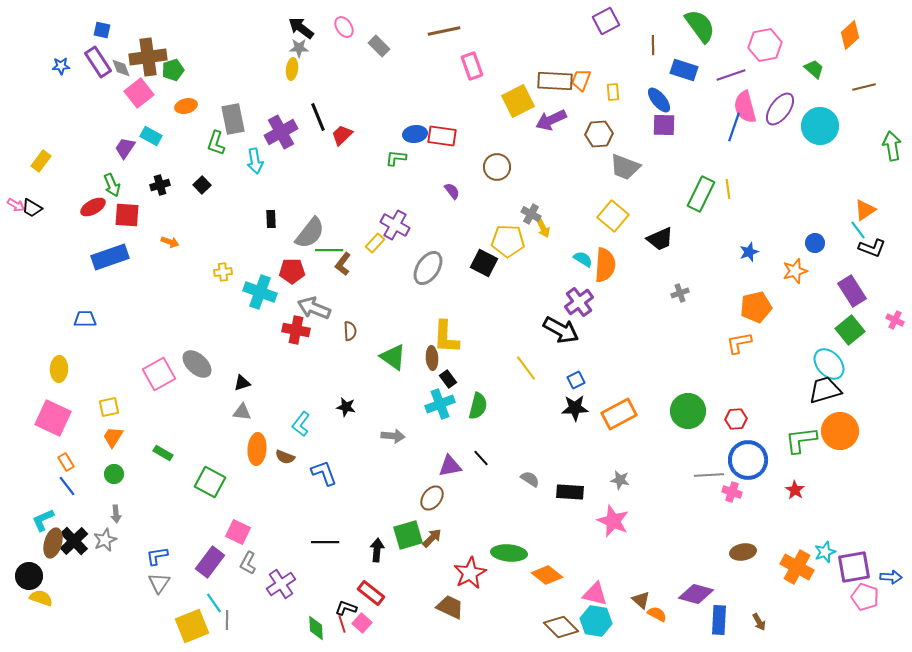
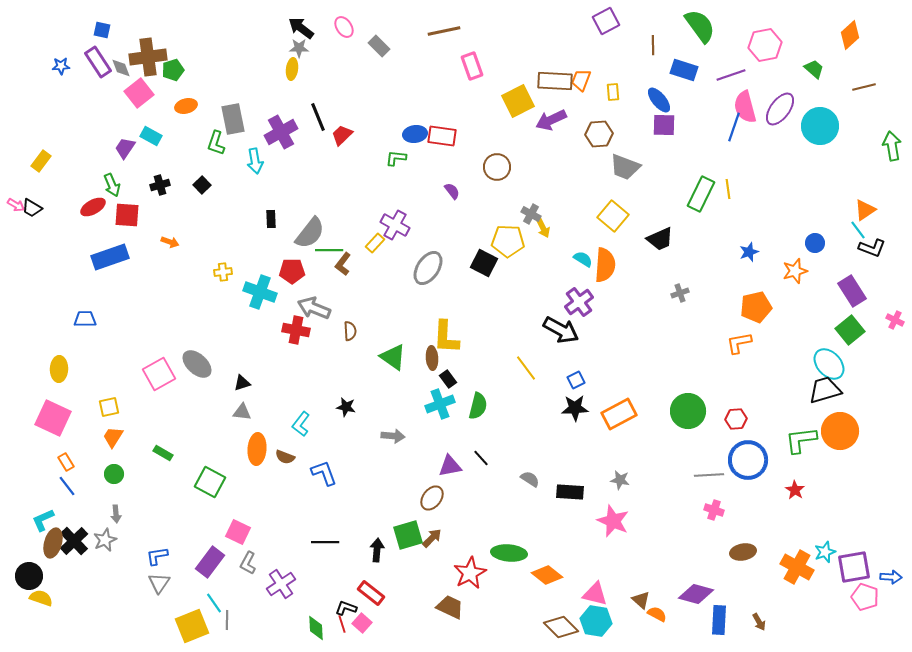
pink cross at (732, 492): moved 18 px left, 18 px down
